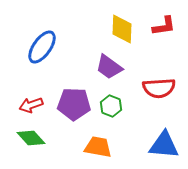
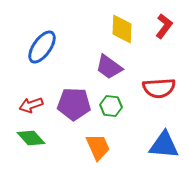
red L-shape: rotated 45 degrees counterclockwise
green hexagon: rotated 15 degrees counterclockwise
orange trapezoid: rotated 56 degrees clockwise
